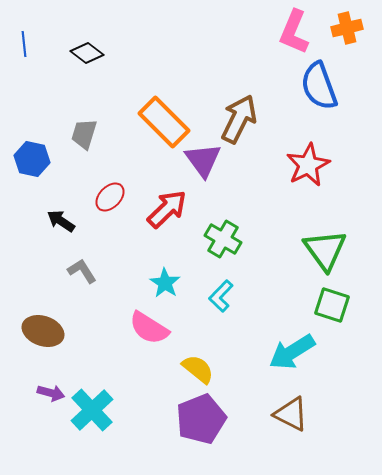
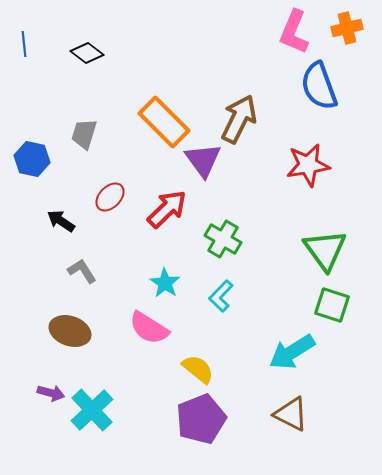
red star: rotated 18 degrees clockwise
brown ellipse: moved 27 px right
